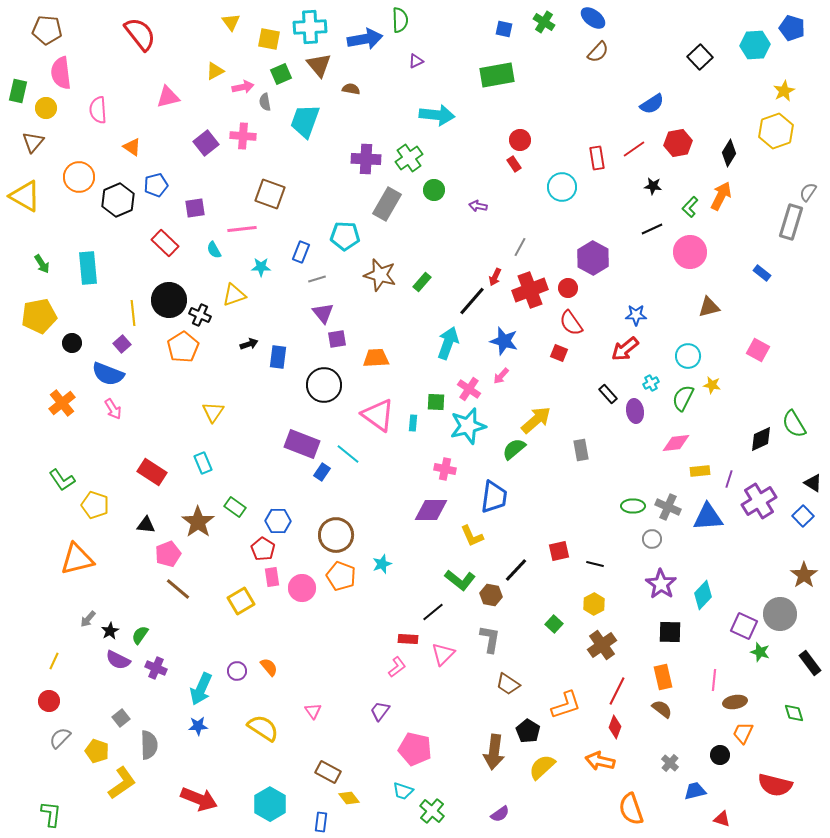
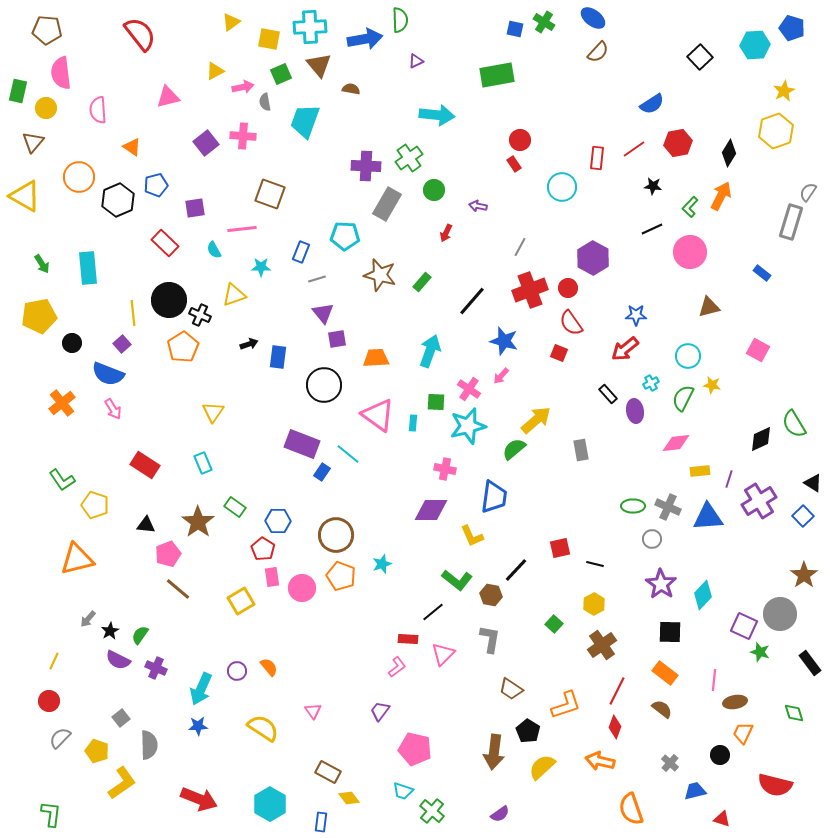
yellow triangle at (231, 22): rotated 30 degrees clockwise
blue square at (504, 29): moved 11 px right
red rectangle at (597, 158): rotated 15 degrees clockwise
purple cross at (366, 159): moved 7 px down
red arrow at (495, 277): moved 49 px left, 44 px up
cyan arrow at (448, 343): moved 18 px left, 8 px down
red rectangle at (152, 472): moved 7 px left, 7 px up
red square at (559, 551): moved 1 px right, 3 px up
green L-shape at (460, 580): moved 3 px left
orange rectangle at (663, 677): moved 2 px right, 4 px up; rotated 40 degrees counterclockwise
brown trapezoid at (508, 684): moved 3 px right, 5 px down
